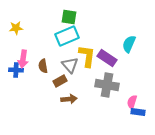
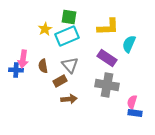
yellow star: moved 29 px right, 1 px down; rotated 24 degrees counterclockwise
yellow L-shape: moved 21 px right, 29 px up; rotated 80 degrees clockwise
blue rectangle: moved 3 px left, 1 px down
